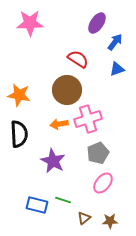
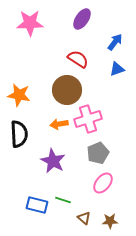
purple ellipse: moved 15 px left, 4 px up
brown triangle: rotated 40 degrees counterclockwise
